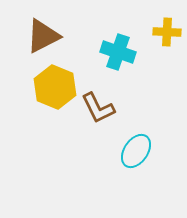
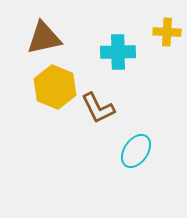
brown triangle: moved 1 px right, 2 px down; rotated 15 degrees clockwise
cyan cross: rotated 20 degrees counterclockwise
